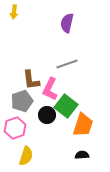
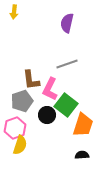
green square: moved 1 px up
yellow semicircle: moved 6 px left, 11 px up
